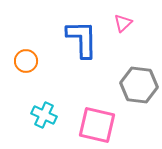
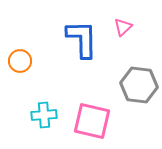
pink triangle: moved 4 px down
orange circle: moved 6 px left
cyan cross: rotated 30 degrees counterclockwise
pink square: moved 5 px left, 4 px up
